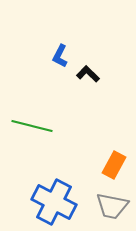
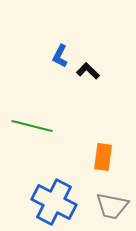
black L-shape: moved 3 px up
orange rectangle: moved 11 px left, 8 px up; rotated 20 degrees counterclockwise
